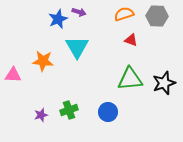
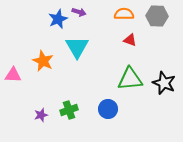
orange semicircle: rotated 18 degrees clockwise
red triangle: moved 1 px left
orange star: rotated 20 degrees clockwise
black star: rotated 30 degrees counterclockwise
blue circle: moved 3 px up
